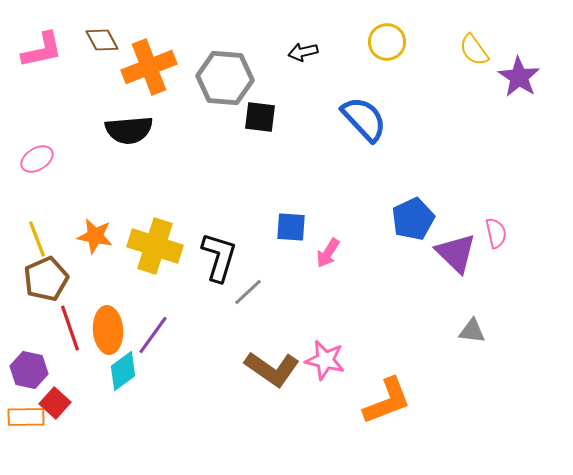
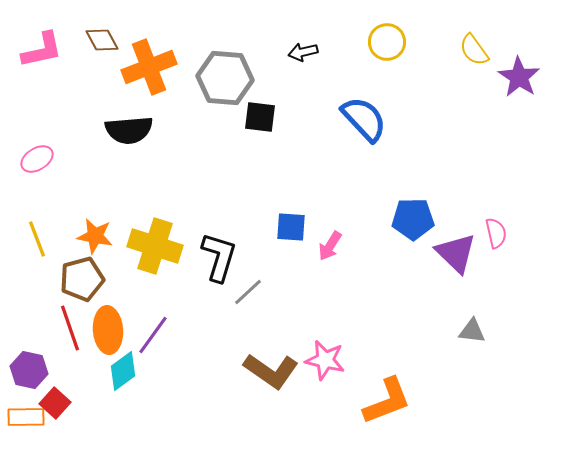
blue pentagon: rotated 24 degrees clockwise
pink arrow: moved 2 px right, 7 px up
brown pentagon: moved 36 px right; rotated 9 degrees clockwise
brown L-shape: moved 1 px left, 2 px down
